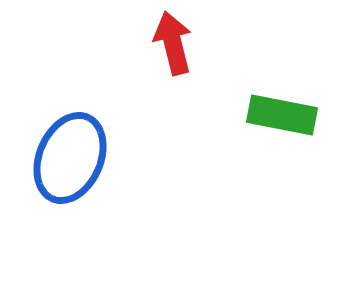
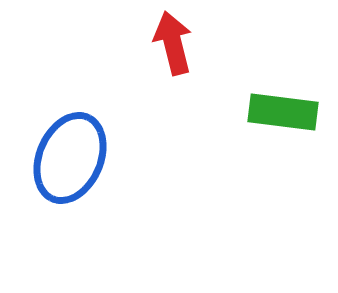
green rectangle: moved 1 px right, 3 px up; rotated 4 degrees counterclockwise
